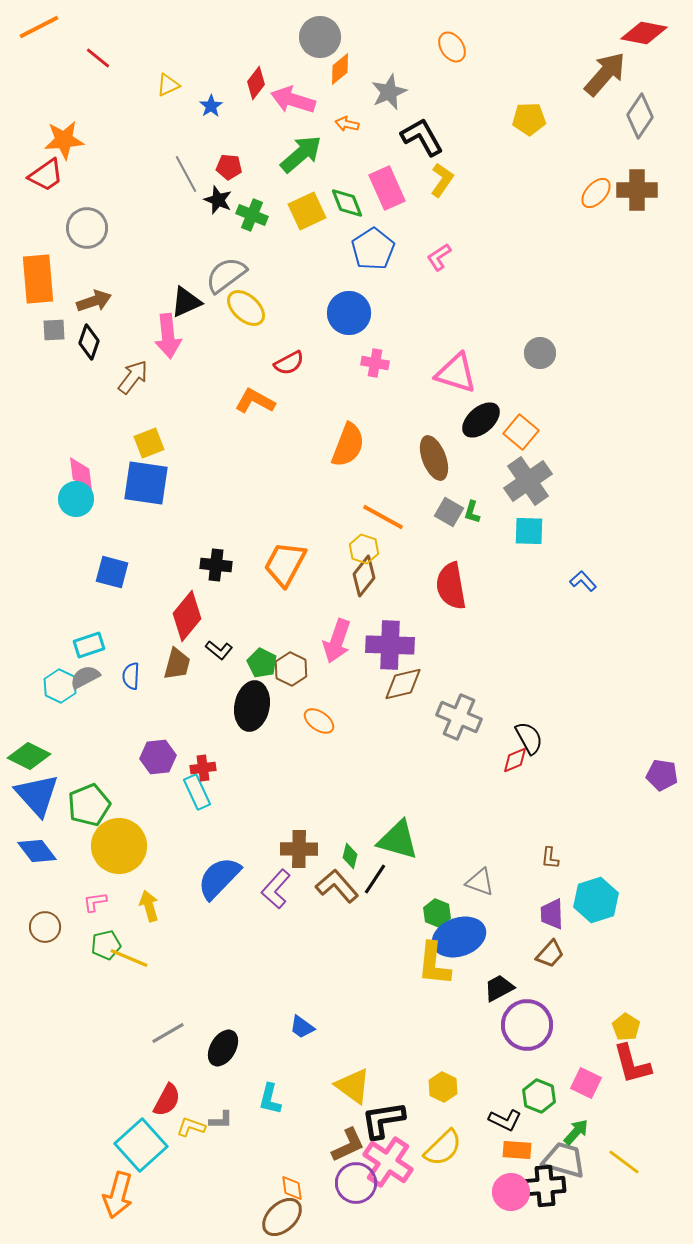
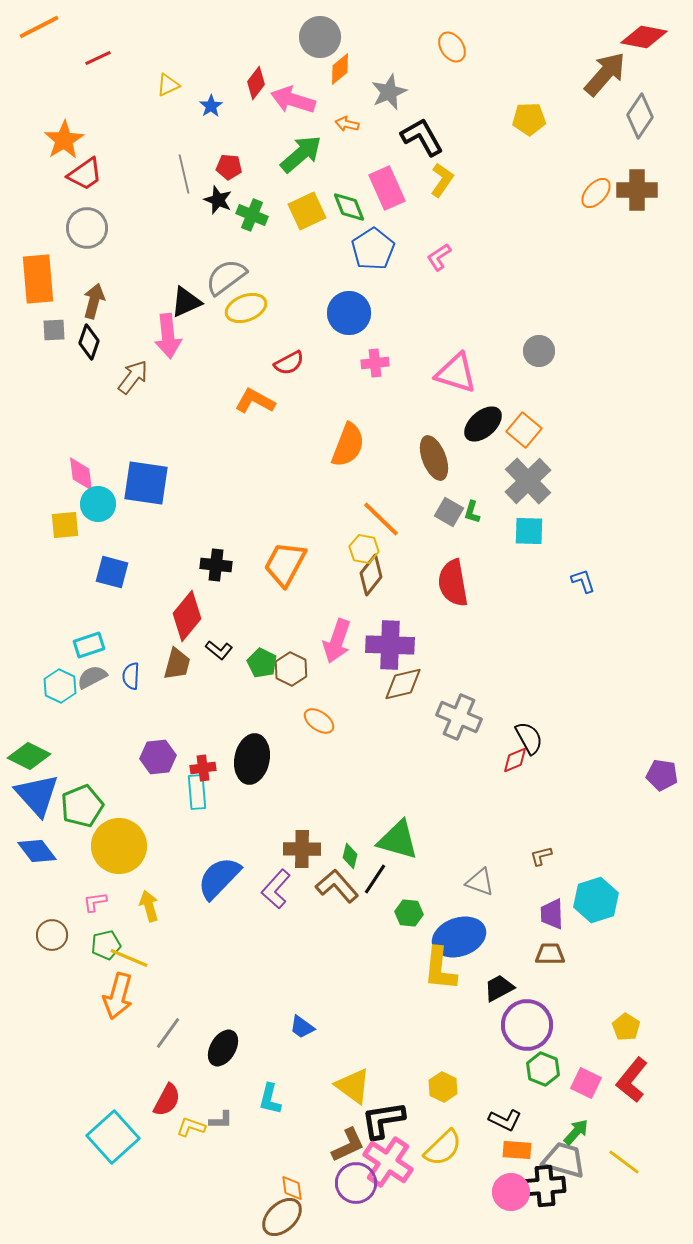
red diamond at (644, 33): moved 4 px down
red line at (98, 58): rotated 64 degrees counterclockwise
orange star at (64, 140): rotated 27 degrees counterclockwise
gray line at (186, 174): moved 2 px left; rotated 15 degrees clockwise
red trapezoid at (46, 175): moved 39 px right, 1 px up
green diamond at (347, 203): moved 2 px right, 4 px down
gray semicircle at (226, 275): moved 2 px down
brown arrow at (94, 301): rotated 56 degrees counterclockwise
yellow ellipse at (246, 308): rotated 63 degrees counterclockwise
gray circle at (540, 353): moved 1 px left, 2 px up
pink cross at (375, 363): rotated 16 degrees counterclockwise
black ellipse at (481, 420): moved 2 px right, 4 px down
orange square at (521, 432): moved 3 px right, 2 px up
yellow square at (149, 443): moved 84 px left, 82 px down; rotated 16 degrees clockwise
gray cross at (528, 481): rotated 9 degrees counterclockwise
cyan circle at (76, 499): moved 22 px right, 5 px down
orange line at (383, 517): moved 2 px left, 2 px down; rotated 15 degrees clockwise
yellow hexagon at (364, 549): rotated 8 degrees counterclockwise
brown diamond at (364, 576): moved 7 px right, 1 px up
blue L-shape at (583, 581): rotated 24 degrees clockwise
red semicircle at (451, 586): moved 2 px right, 3 px up
gray semicircle at (85, 677): moved 7 px right
black ellipse at (252, 706): moved 53 px down
cyan rectangle at (197, 792): rotated 20 degrees clockwise
green pentagon at (89, 805): moved 7 px left, 1 px down
brown cross at (299, 849): moved 3 px right
brown L-shape at (550, 858): moved 9 px left, 2 px up; rotated 70 degrees clockwise
green hexagon at (437, 913): moved 28 px left; rotated 16 degrees counterclockwise
brown circle at (45, 927): moved 7 px right, 8 px down
brown trapezoid at (550, 954): rotated 132 degrees counterclockwise
yellow L-shape at (434, 964): moved 6 px right, 5 px down
gray line at (168, 1033): rotated 24 degrees counterclockwise
red L-shape at (632, 1064): moved 16 px down; rotated 54 degrees clockwise
green hexagon at (539, 1096): moved 4 px right, 27 px up
cyan square at (141, 1145): moved 28 px left, 8 px up
orange arrow at (118, 1195): moved 199 px up
